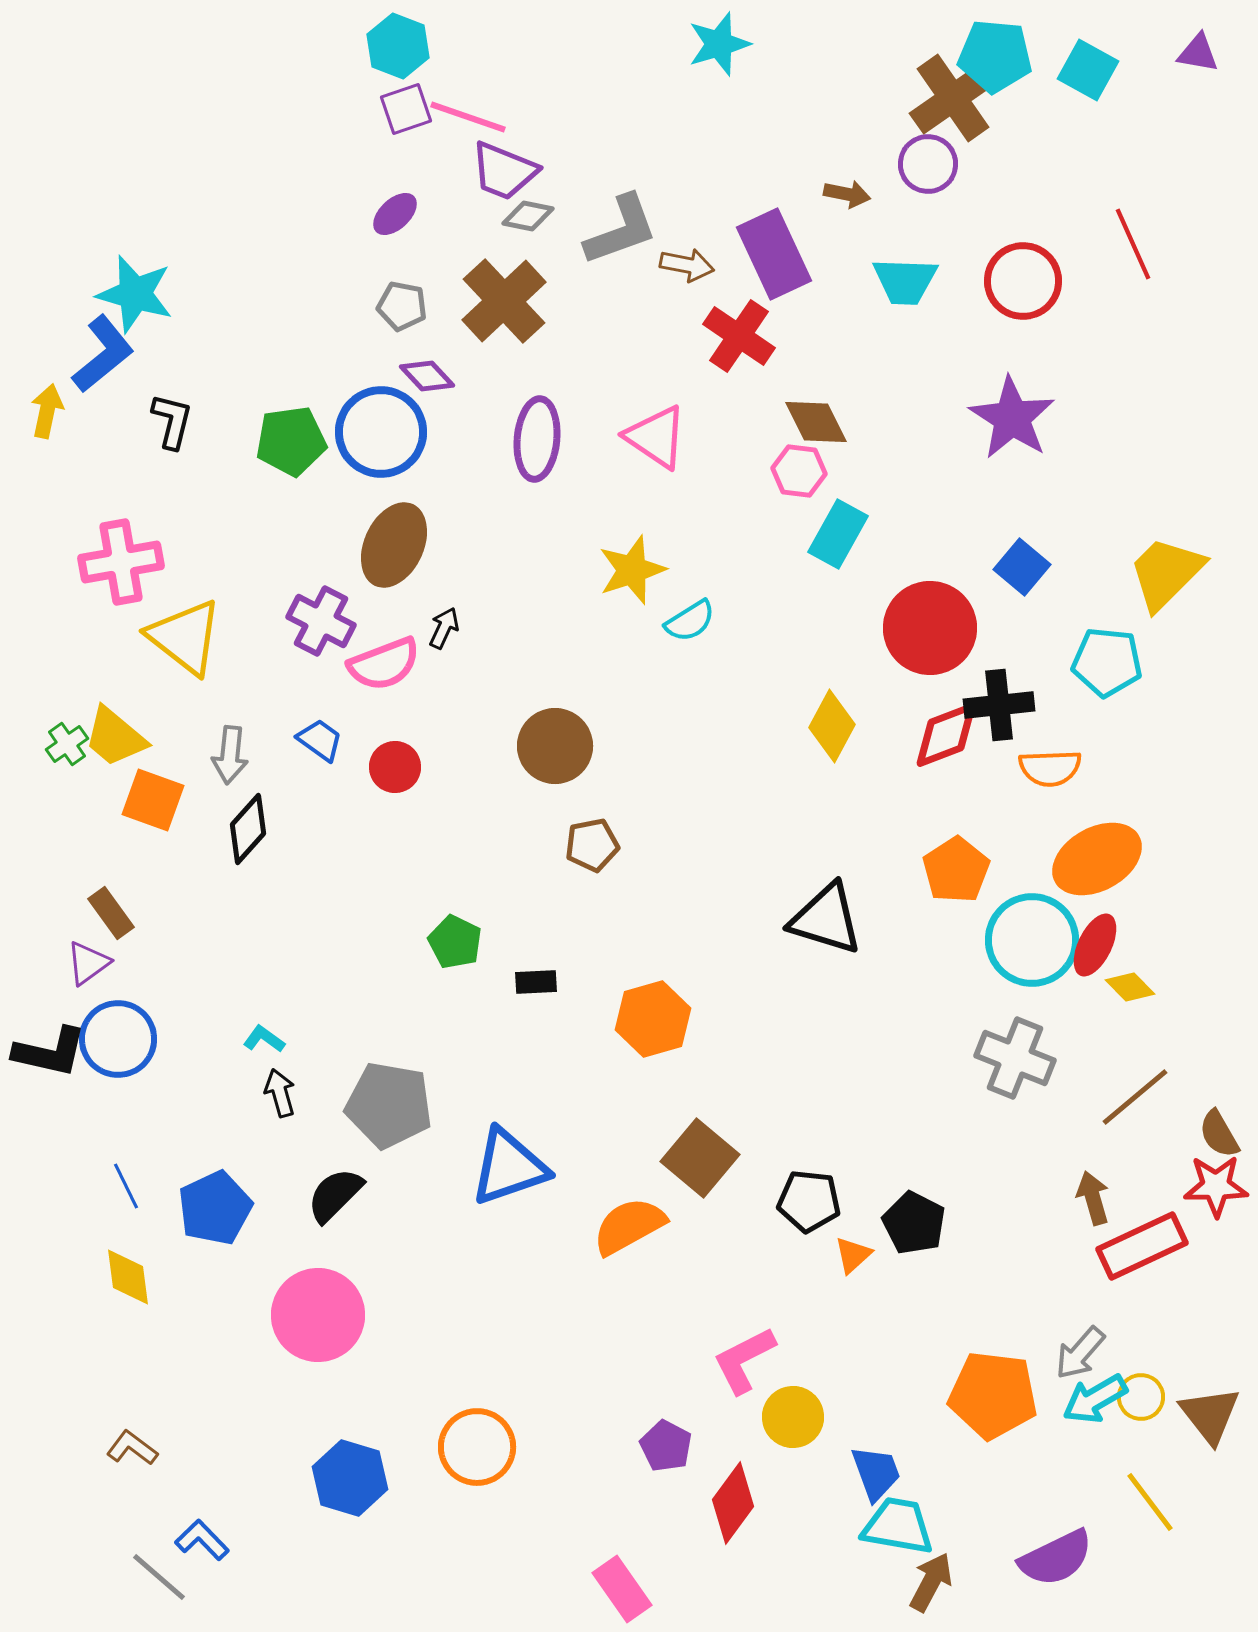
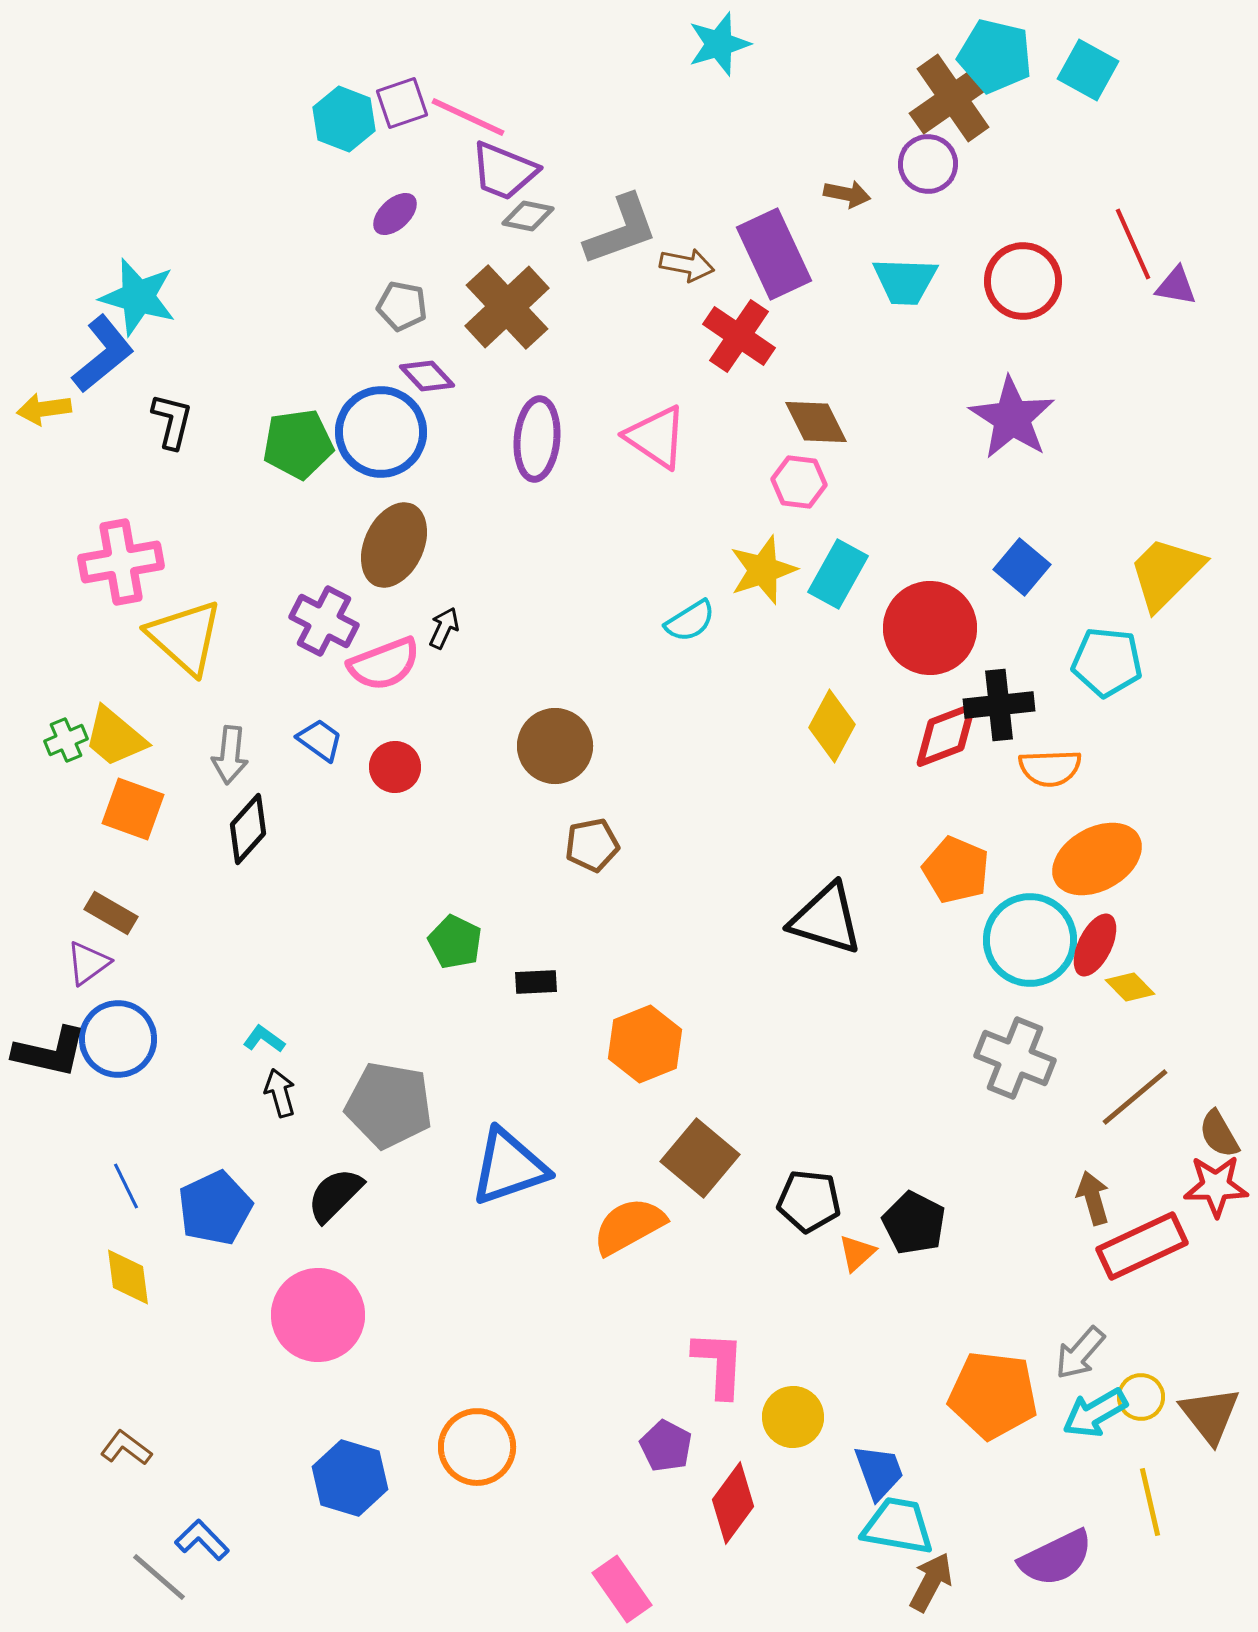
cyan hexagon at (398, 46): moved 54 px left, 73 px down
purple triangle at (1198, 53): moved 22 px left, 233 px down
cyan pentagon at (995, 56): rotated 8 degrees clockwise
purple square at (406, 109): moved 4 px left, 6 px up
pink line at (468, 117): rotated 6 degrees clockwise
cyan star at (135, 294): moved 3 px right, 3 px down
brown cross at (504, 301): moved 3 px right, 6 px down
yellow arrow at (47, 411): moved 3 px left, 2 px up; rotated 110 degrees counterclockwise
green pentagon at (291, 441): moved 7 px right, 3 px down
pink hexagon at (799, 471): moved 11 px down
cyan rectangle at (838, 534): moved 40 px down
yellow star at (632, 570): moved 131 px right
purple cross at (321, 621): moved 3 px right
yellow triangle at (185, 637): rotated 4 degrees clockwise
green cross at (67, 744): moved 1 px left, 4 px up; rotated 12 degrees clockwise
orange square at (153, 800): moved 20 px left, 9 px down
orange pentagon at (956, 870): rotated 16 degrees counterclockwise
brown rectangle at (111, 913): rotated 24 degrees counterclockwise
cyan circle at (1032, 940): moved 2 px left
orange hexagon at (653, 1019): moved 8 px left, 25 px down; rotated 6 degrees counterclockwise
orange triangle at (853, 1255): moved 4 px right, 2 px up
pink L-shape at (744, 1360): moved 25 px left, 4 px down; rotated 120 degrees clockwise
cyan arrow at (1095, 1399): moved 14 px down
brown L-shape at (132, 1448): moved 6 px left
blue trapezoid at (876, 1473): moved 3 px right, 1 px up
yellow line at (1150, 1502): rotated 24 degrees clockwise
